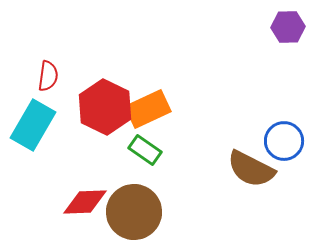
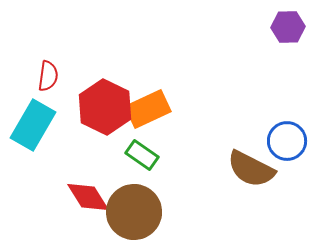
blue circle: moved 3 px right
green rectangle: moved 3 px left, 5 px down
red diamond: moved 3 px right, 5 px up; rotated 60 degrees clockwise
